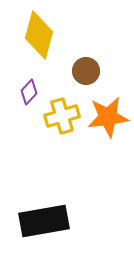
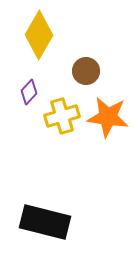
yellow diamond: rotated 15 degrees clockwise
orange star: rotated 15 degrees clockwise
black rectangle: moved 1 px right, 1 px down; rotated 24 degrees clockwise
